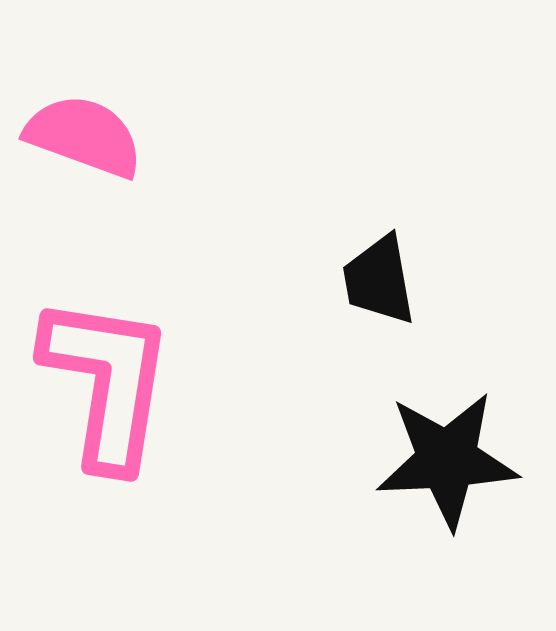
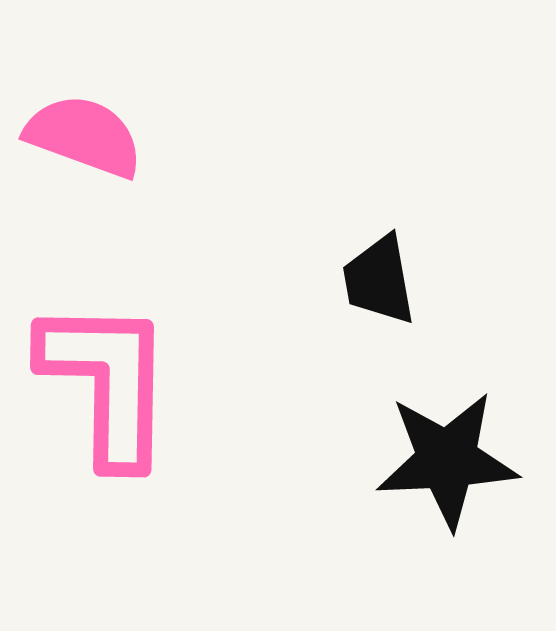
pink L-shape: rotated 8 degrees counterclockwise
